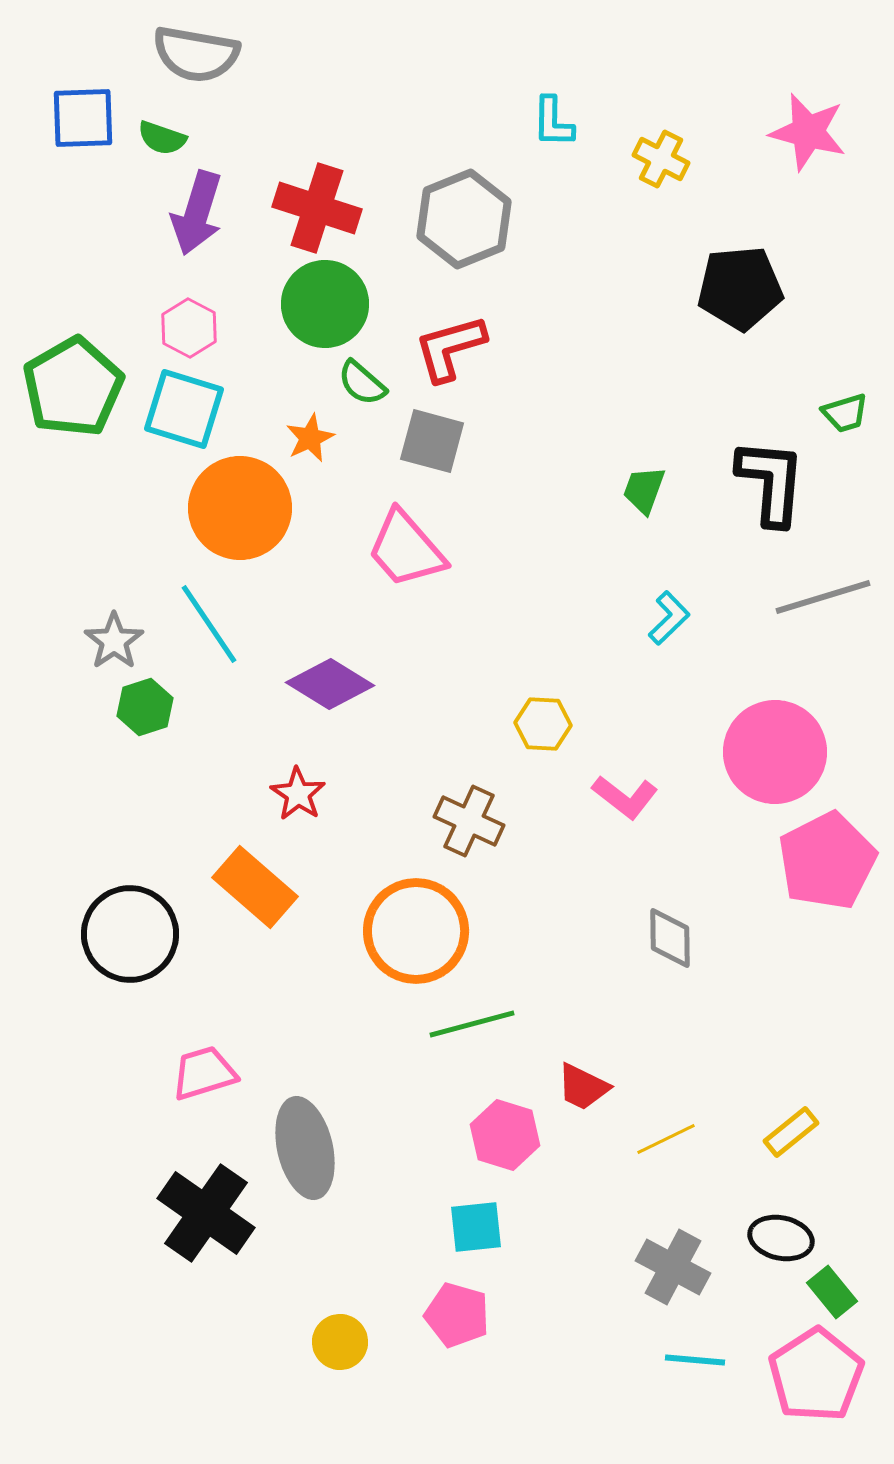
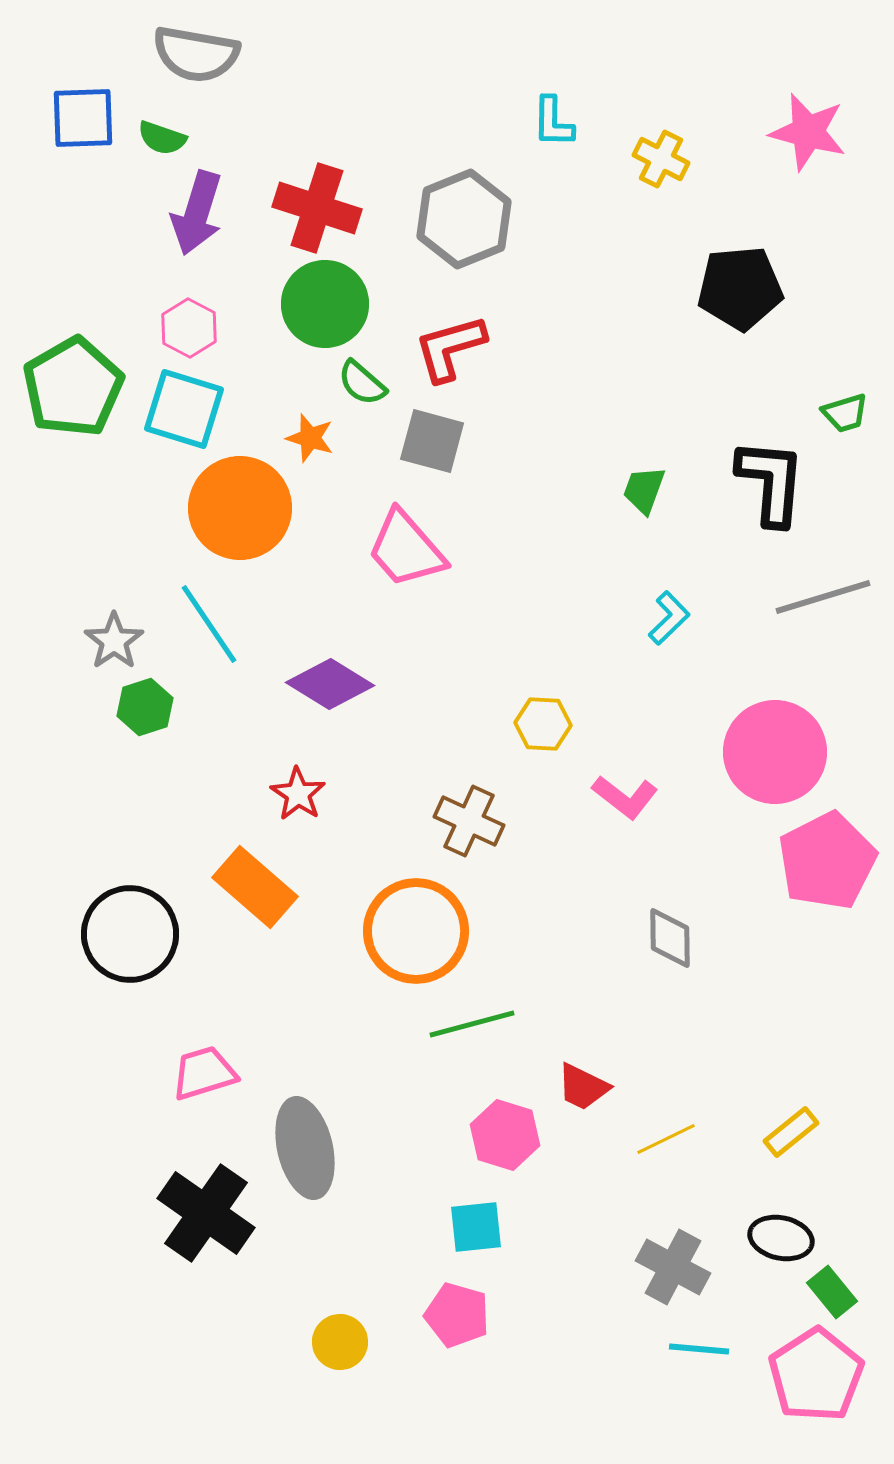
orange star at (310, 438): rotated 30 degrees counterclockwise
cyan line at (695, 1360): moved 4 px right, 11 px up
